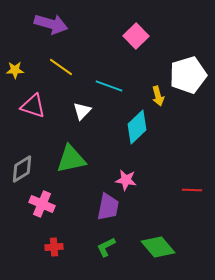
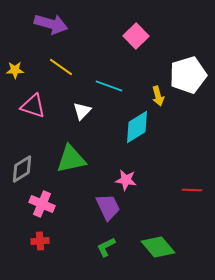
cyan diamond: rotated 12 degrees clockwise
purple trapezoid: rotated 36 degrees counterclockwise
red cross: moved 14 px left, 6 px up
